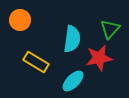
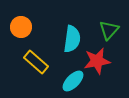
orange circle: moved 1 px right, 7 px down
green triangle: moved 1 px left, 1 px down
red star: moved 2 px left, 3 px down
yellow rectangle: rotated 10 degrees clockwise
